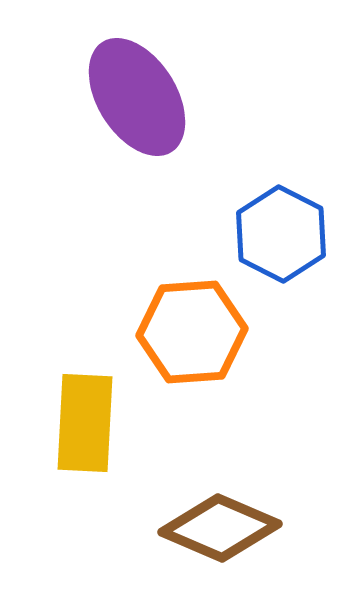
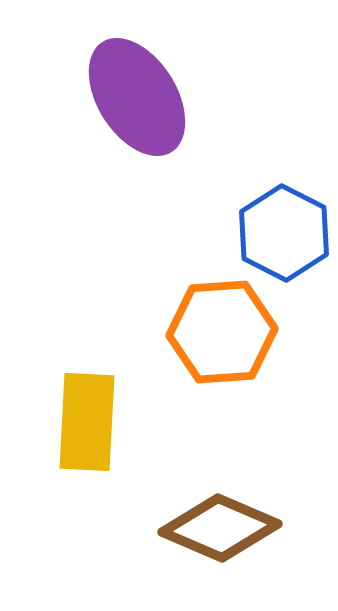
blue hexagon: moved 3 px right, 1 px up
orange hexagon: moved 30 px right
yellow rectangle: moved 2 px right, 1 px up
